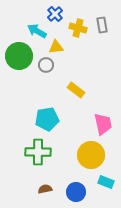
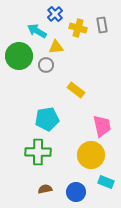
pink trapezoid: moved 1 px left, 2 px down
